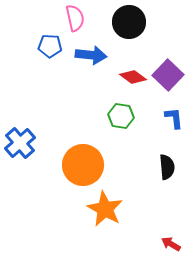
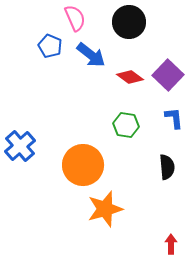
pink semicircle: rotated 12 degrees counterclockwise
blue pentagon: rotated 20 degrees clockwise
blue arrow: rotated 32 degrees clockwise
red diamond: moved 3 px left
green hexagon: moved 5 px right, 9 px down
blue cross: moved 3 px down
orange star: rotated 27 degrees clockwise
red arrow: rotated 60 degrees clockwise
